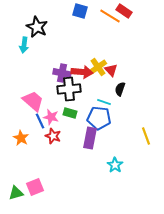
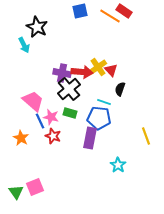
blue square: rotated 28 degrees counterclockwise
cyan arrow: rotated 35 degrees counterclockwise
black cross: rotated 35 degrees counterclockwise
cyan star: moved 3 px right
green triangle: moved 1 px up; rotated 49 degrees counterclockwise
